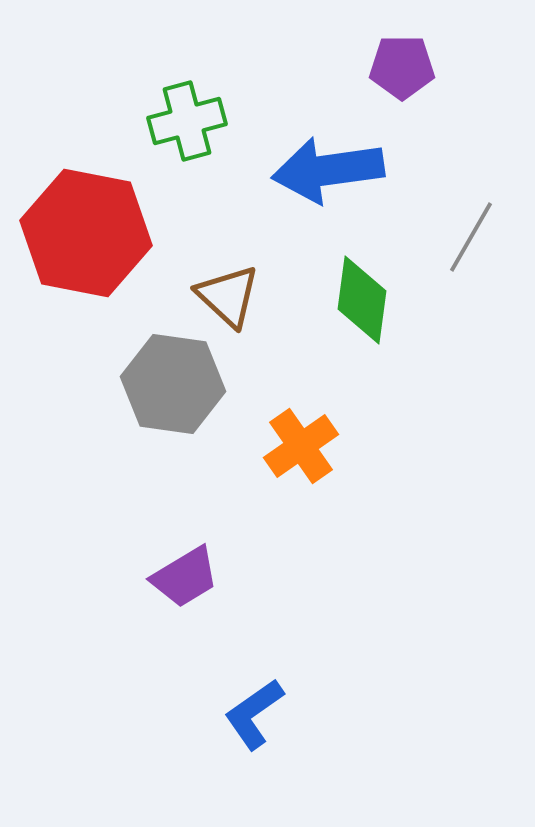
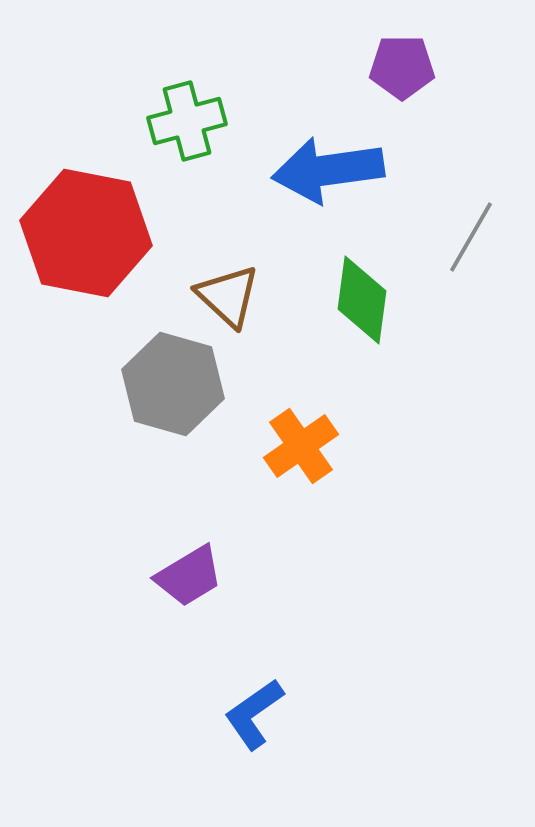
gray hexagon: rotated 8 degrees clockwise
purple trapezoid: moved 4 px right, 1 px up
